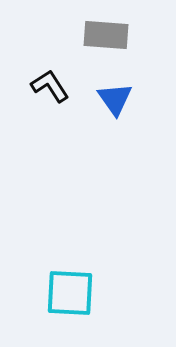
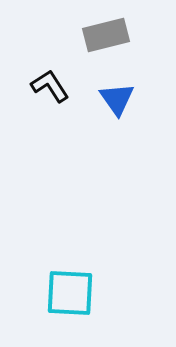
gray rectangle: rotated 18 degrees counterclockwise
blue triangle: moved 2 px right
